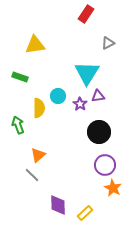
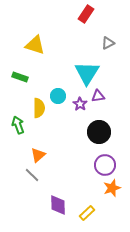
yellow triangle: rotated 25 degrees clockwise
orange star: moved 1 px left; rotated 24 degrees clockwise
yellow rectangle: moved 2 px right
